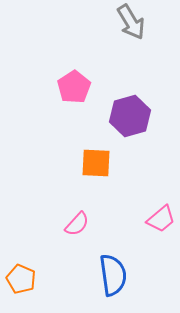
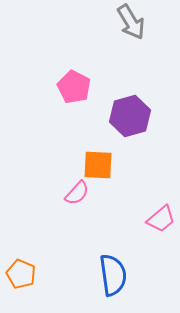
pink pentagon: rotated 12 degrees counterclockwise
orange square: moved 2 px right, 2 px down
pink semicircle: moved 31 px up
orange pentagon: moved 5 px up
